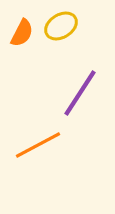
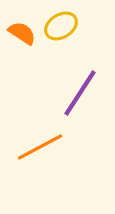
orange semicircle: rotated 84 degrees counterclockwise
orange line: moved 2 px right, 2 px down
